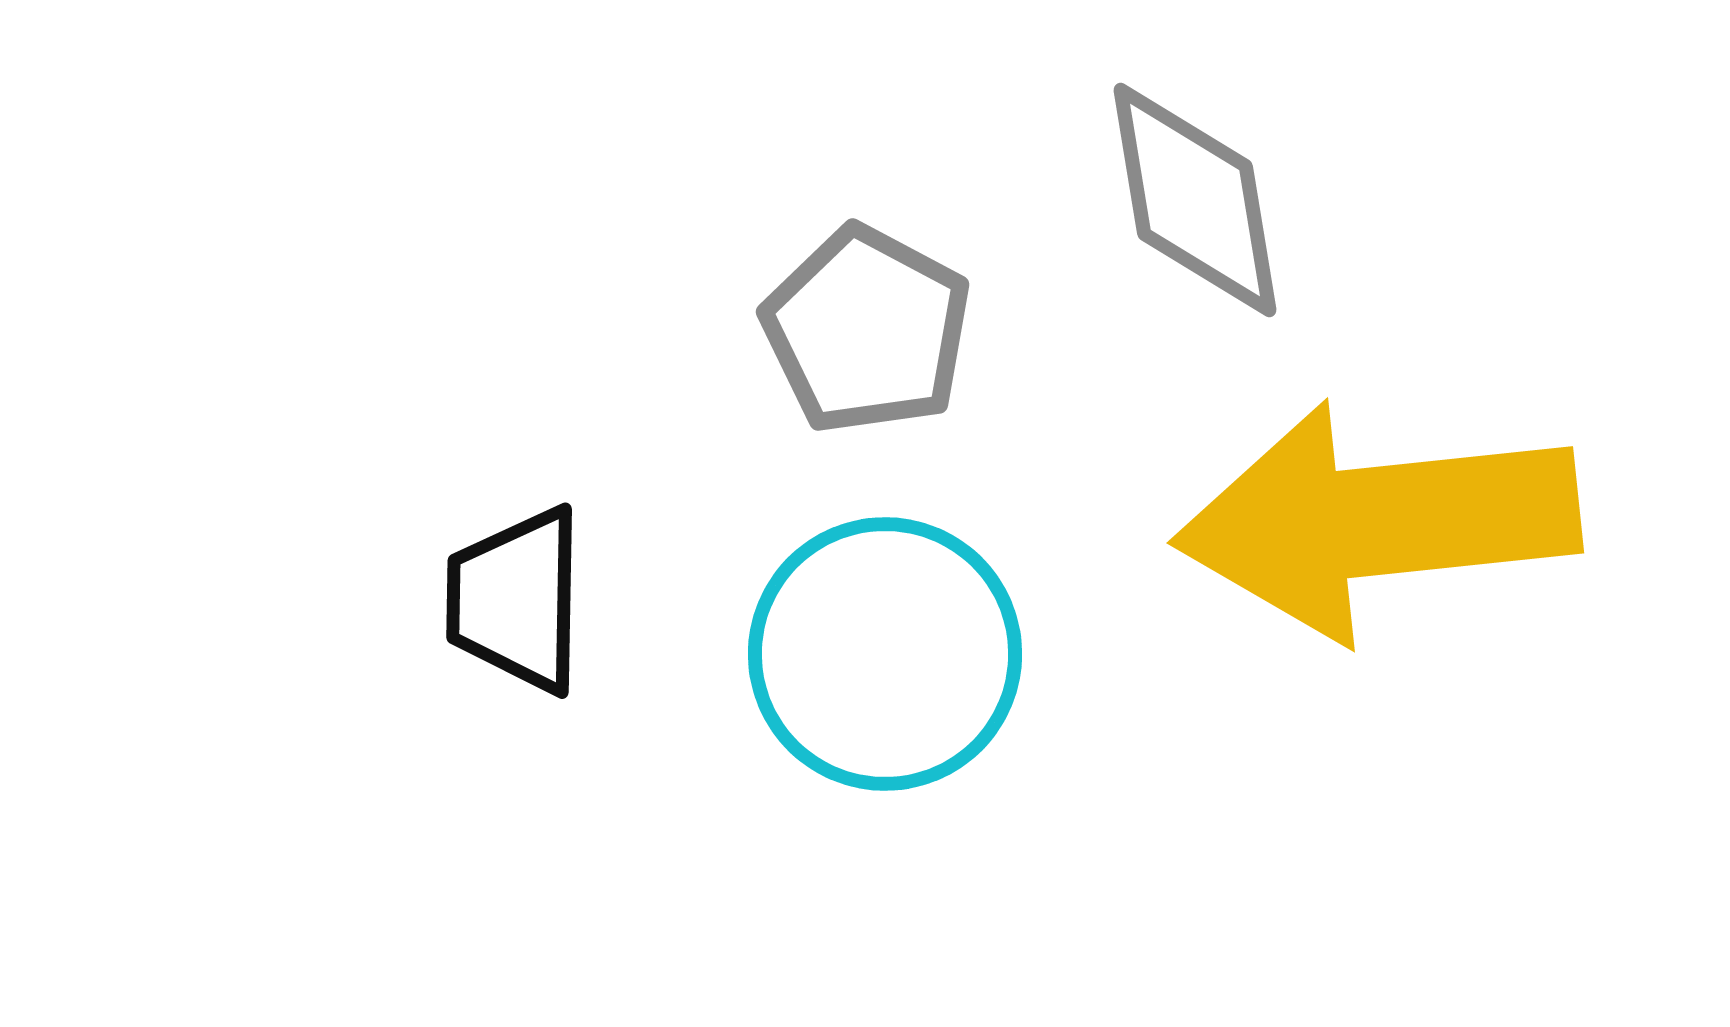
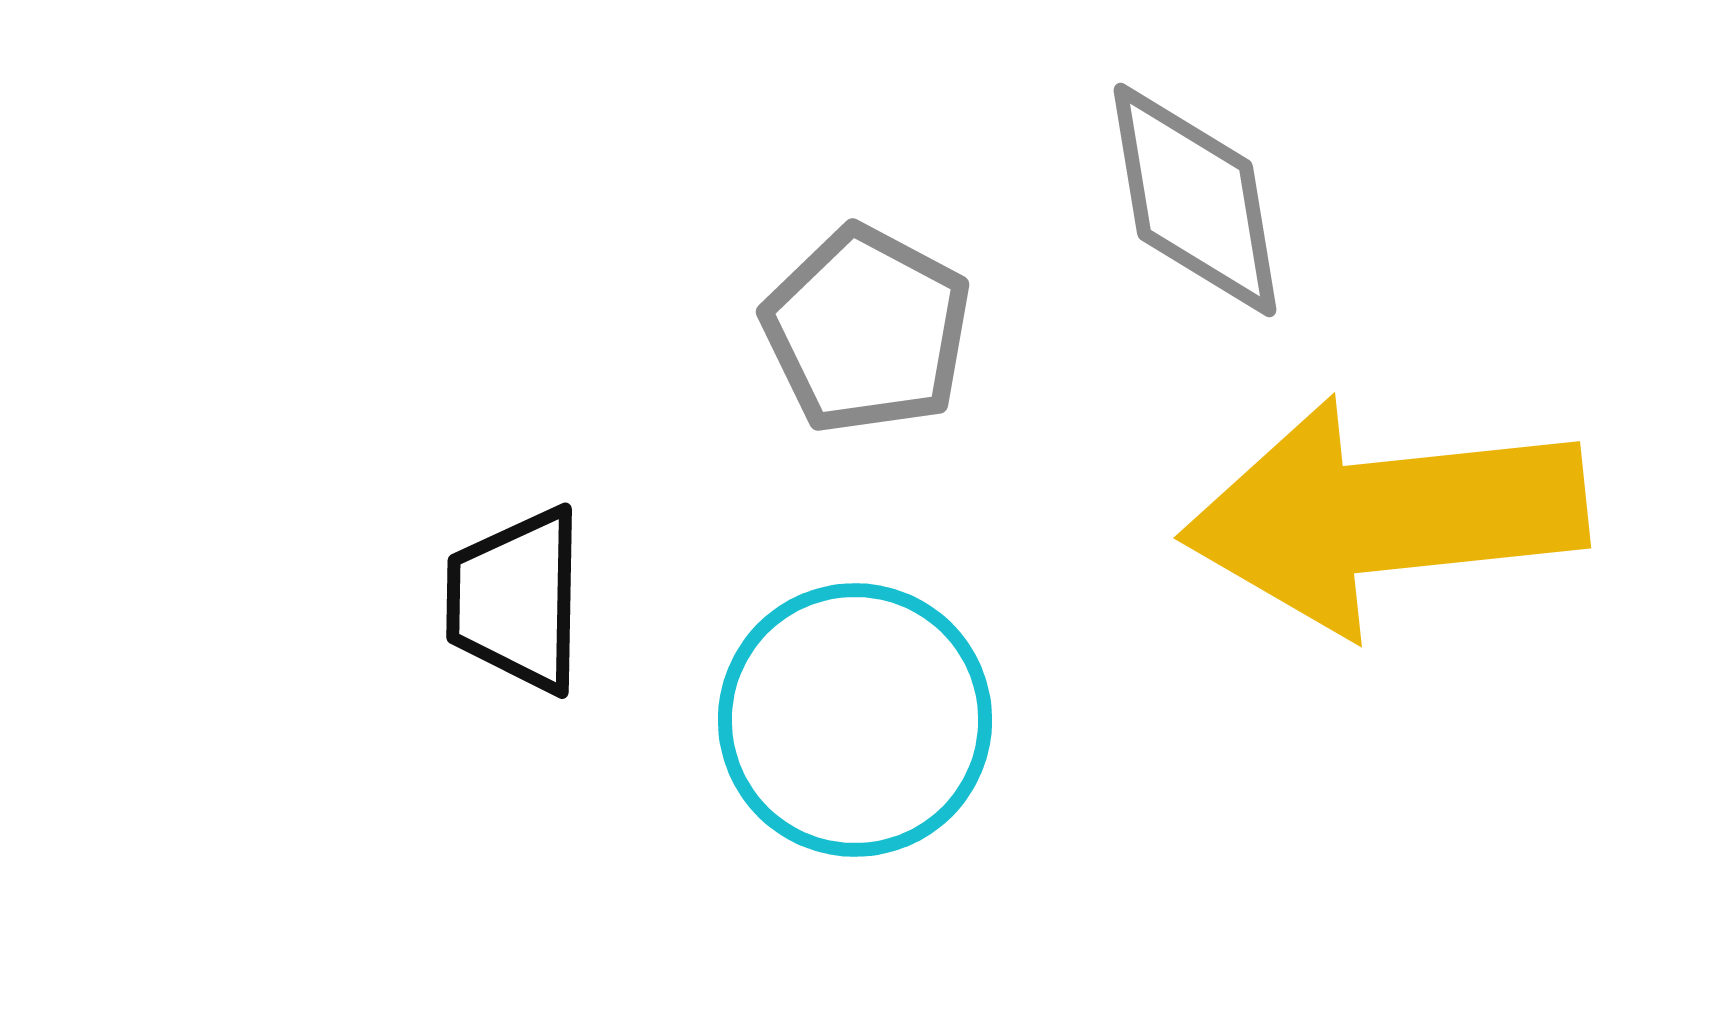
yellow arrow: moved 7 px right, 5 px up
cyan circle: moved 30 px left, 66 px down
